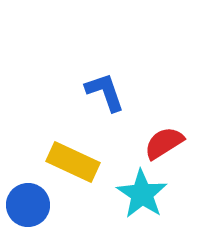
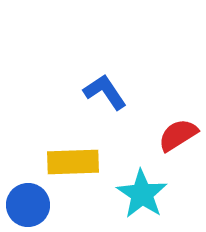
blue L-shape: rotated 15 degrees counterclockwise
red semicircle: moved 14 px right, 8 px up
yellow rectangle: rotated 27 degrees counterclockwise
